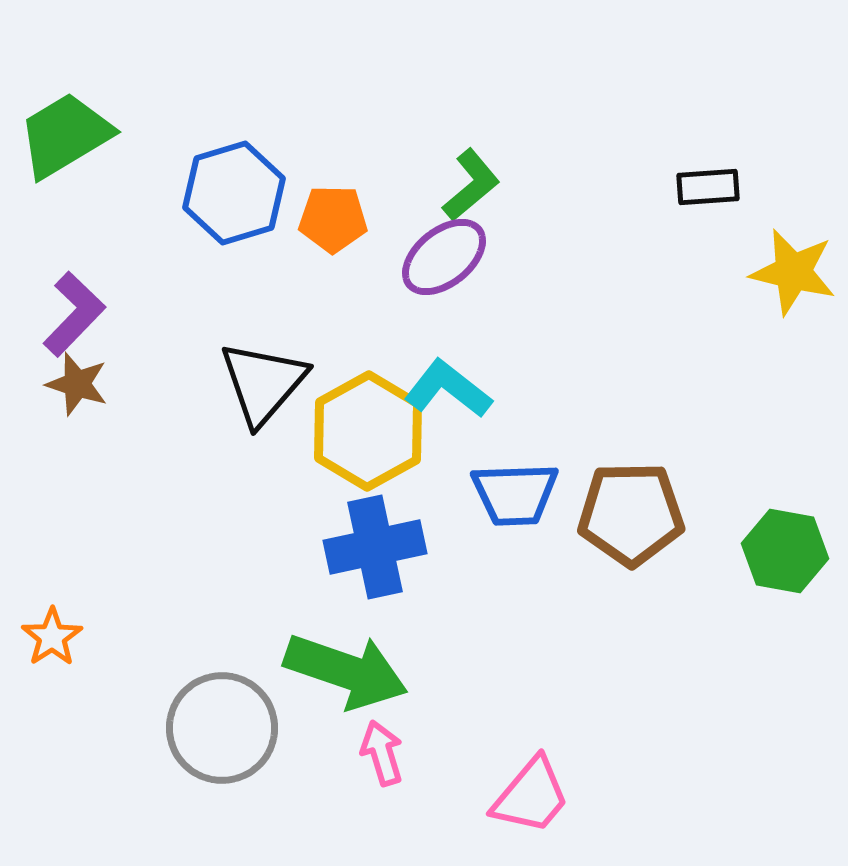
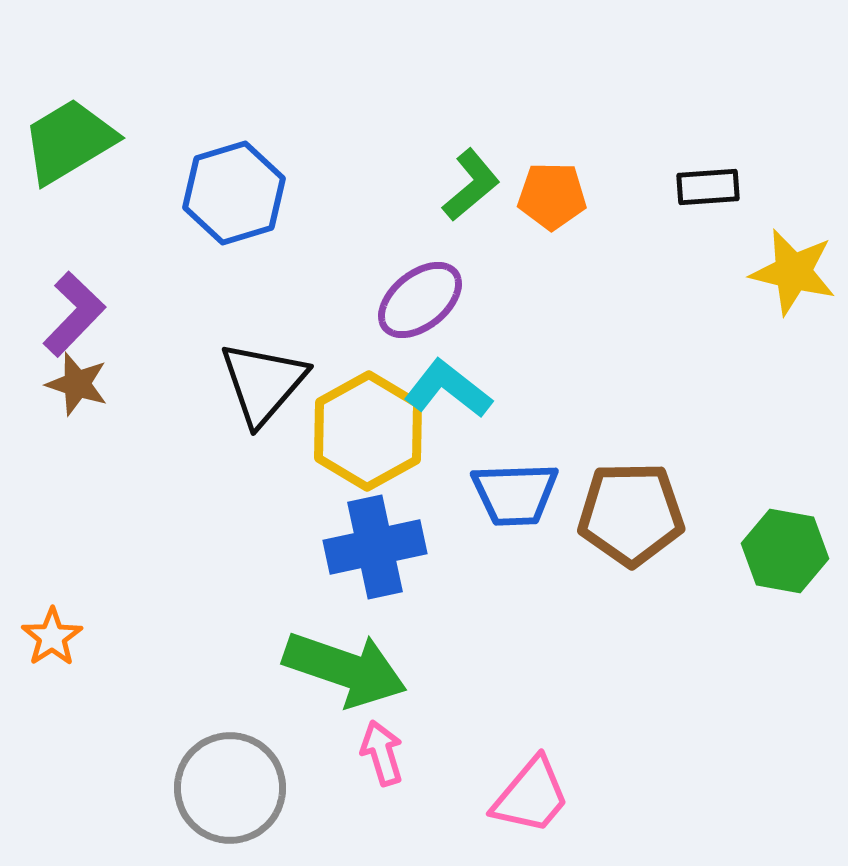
green trapezoid: moved 4 px right, 6 px down
orange pentagon: moved 219 px right, 23 px up
purple ellipse: moved 24 px left, 43 px down
green arrow: moved 1 px left, 2 px up
gray circle: moved 8 px right, 60 px down
